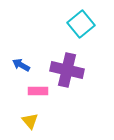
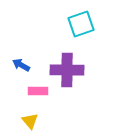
cyan square: rotated 20 degrees clockwise
purple cross: rotated 12 degrees counterclockwise
